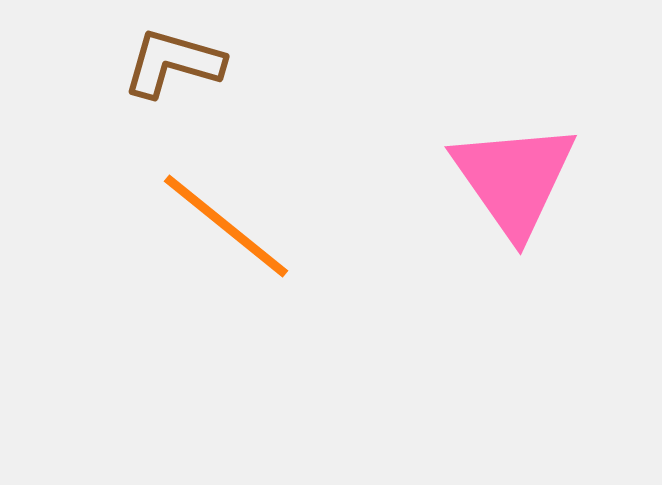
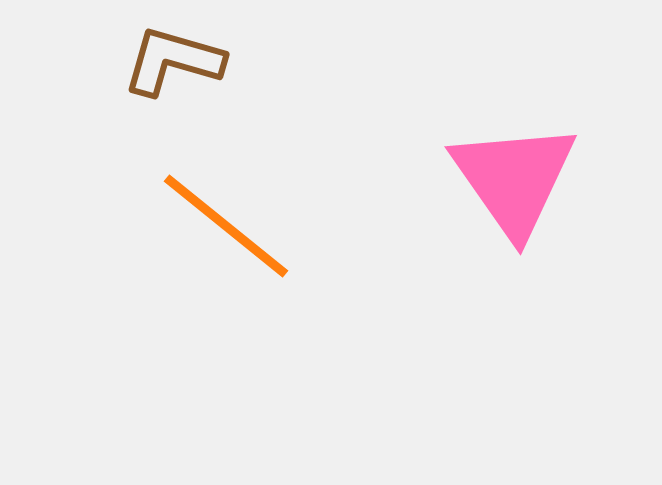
brown L-shape: moved 2 px up
